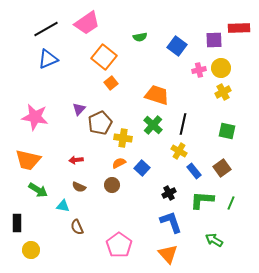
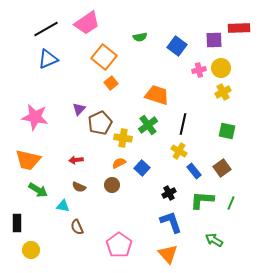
green cross at (153, 125): moved 5 px left; rotated 12 degrees clockwise
